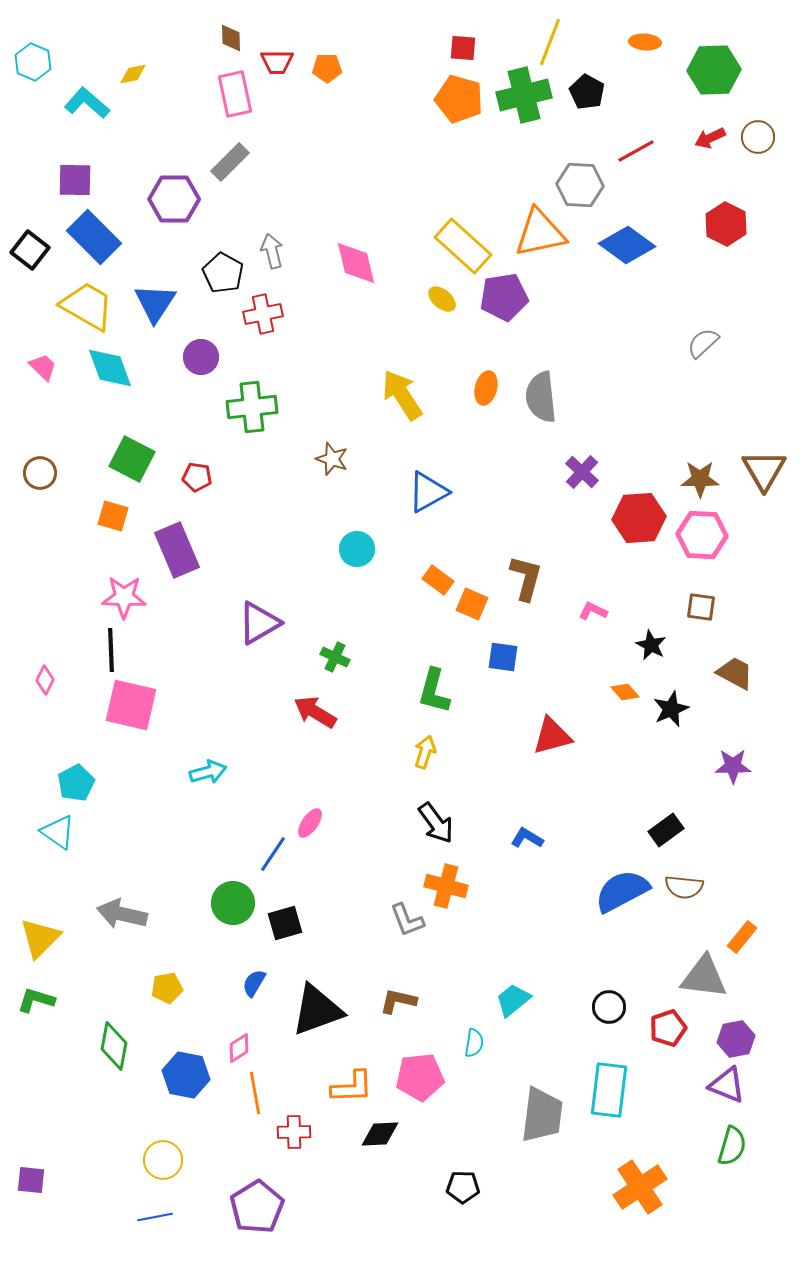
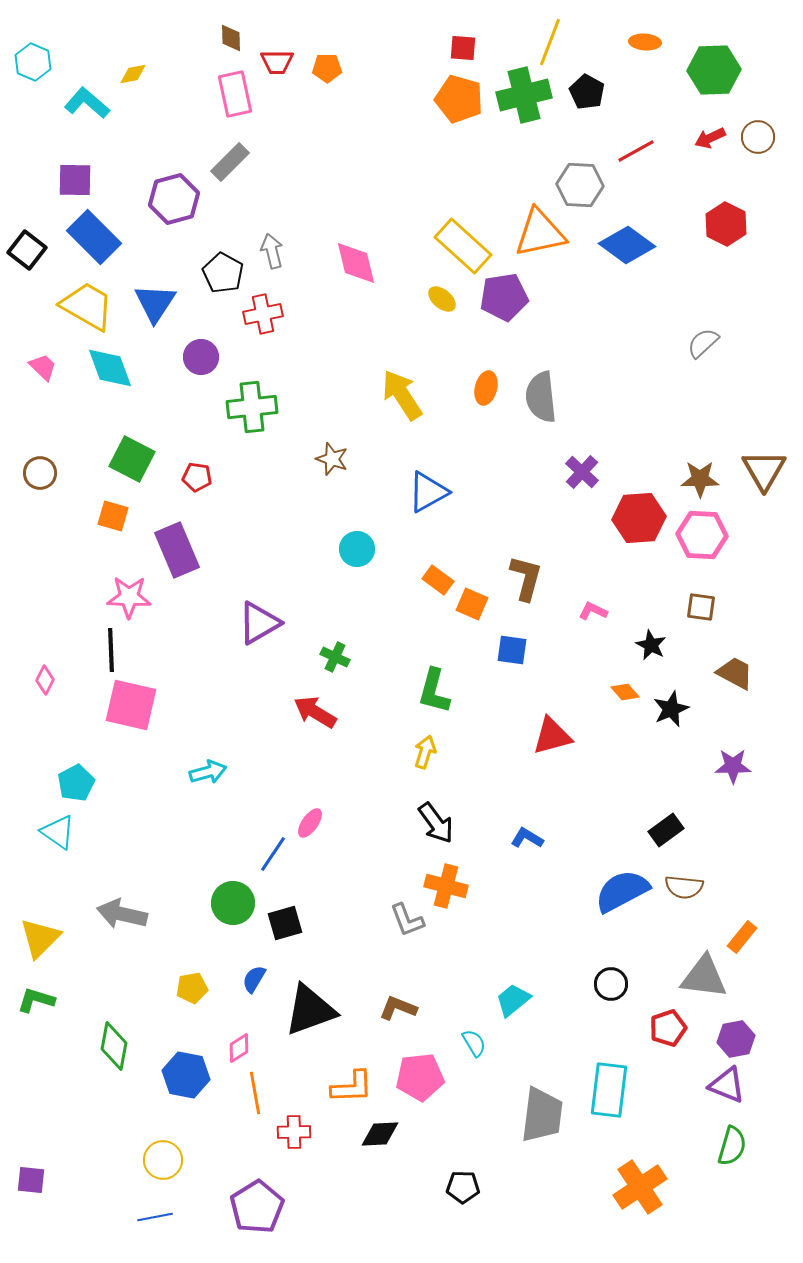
purple hexagon at (174, 199): rotated 15 degrees counterclockwise
black square at (30, 250): moved 3 px left
pink star at (124, 597): moved 5 px right
blue square at (503, 657): moved 9 px right, 7 px up
blue semicircle at (254, 983): moved 4 px up
yellow pentagon at (167, 988): moved 25 px right
brown L-shape at (398, 1001): moved 7 px down; rotated 9 degrees clockwise
black circle at (609, 1007): moved 2 px right, 23 px up
black triangle at (317, 1010): moved 7 px left
cyan semicircle at (474, 1043): rotated 40 degrees counterclockwise
